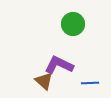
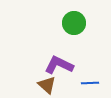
green circle: moved 1 px right, 1 px up
brown triangle: moved 3 px right, 4 px down
